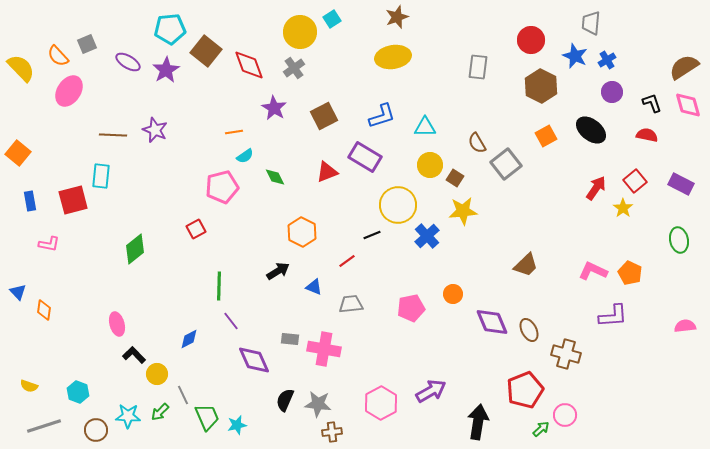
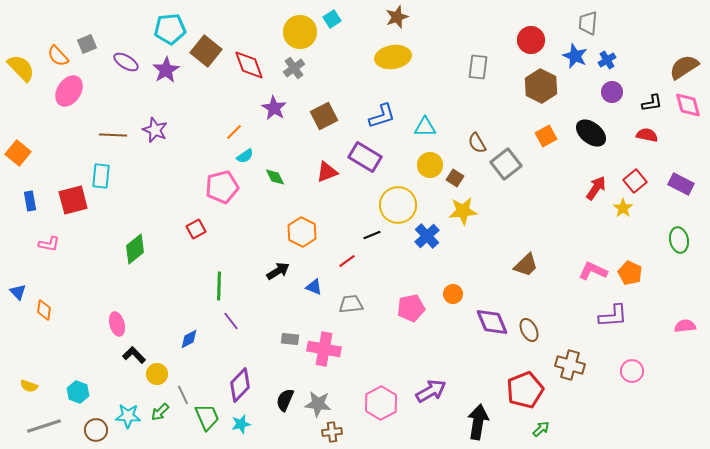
gray trapezoid at (591, 23): moved 3 px left
purple ellipse at (128, 62): moved 2 px left
black L-shape at (652, 103): rotated 100 degrees clockwise
black ellipse at (591, 130): moved 3 px down
orange line at (234, 132): rotated 36 degrees counterclockwise
brown cross at (566, 354): moved 4 px right, 11 px down
purple diamond at (254, 360): moved 14 px left, 25 px down; rotated 68 degrees clockwise
pink circle at (565, 415): moved 67 px right, 44 px up
cyan star at (237, 425): moved 4 px right, 1 px up
